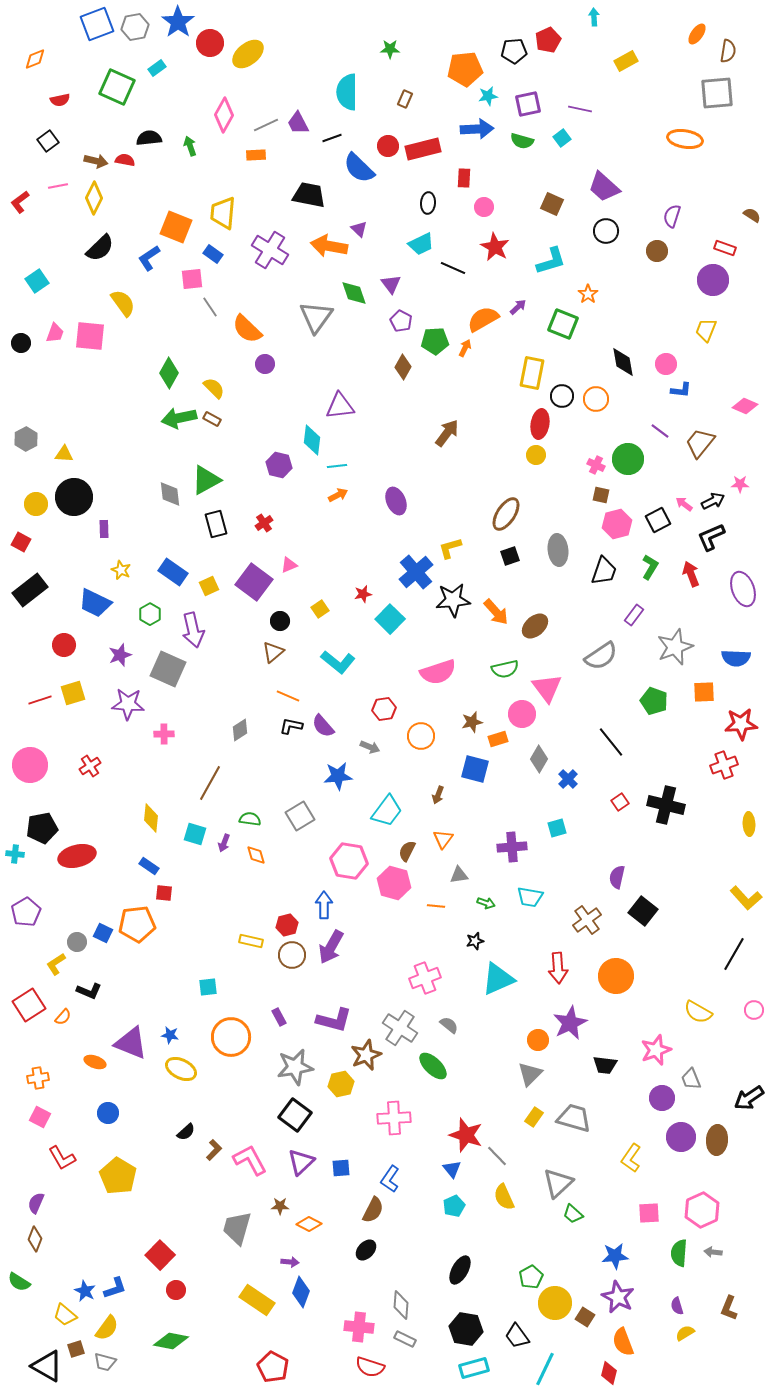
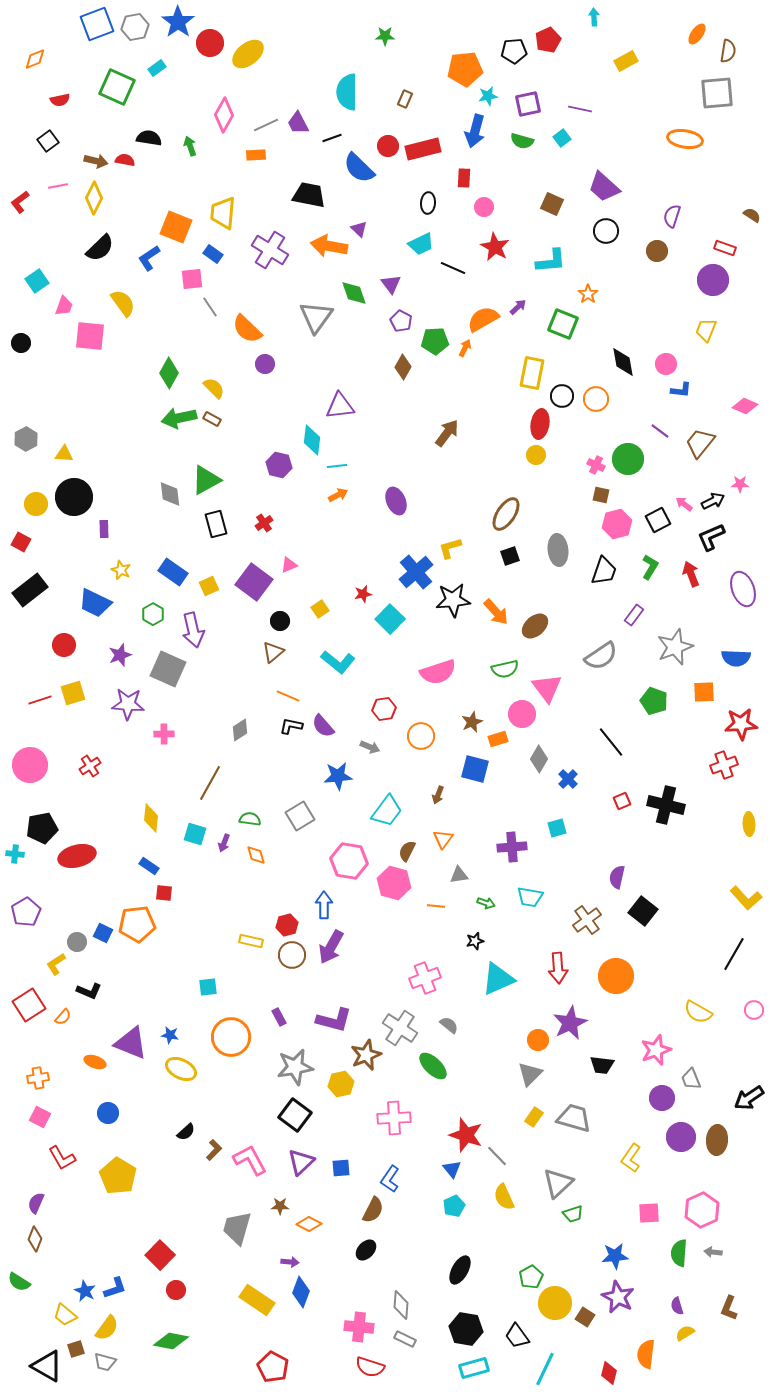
green star at (390, 49): moved 5 px left, 13 px up
blue arrow at (477, 129): moved 2 px left, 2 px down; rotated 108 degrees clockwise
black semicircle at (149, 138): rotated 15 degrees clockwise
cyan L-shape at (551, 261): rotated 12 degrees clockwise
pink trapezoid at (55, 333): moved 9 px right, 27 px up
green hexagon at (150, 614): moved 3 px right
brown star at (472, 722): rotated 10 degrees counterclockwise
red square at (620, 802): moved 2 px right, 1 px up; rotated 12 degrees clockwise
black trapezoid at (605, 1065): moved 3 px left
green trapezoid at (573, 1214): rotated 60 degrees counterclockwise
orange semicircle at (623, 1342): moved 23 px right, 12 px down; rotated 28 degrees clockwise
